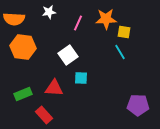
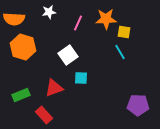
orange hexagon: rotated 10 degrees clockwise
red triangle: rotated 24 degrees counterclockwise
green rectangle: moved 2 px left, 1 px down
